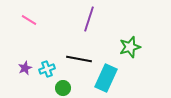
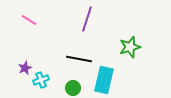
purple line: moved 2 px left
cyan cross: moved 6 px left, 11 px down
cyan rectangle: moved 2 px left, 2 px down; rotated 12 degrees counterclockwise
green circle: moved 10 px right
